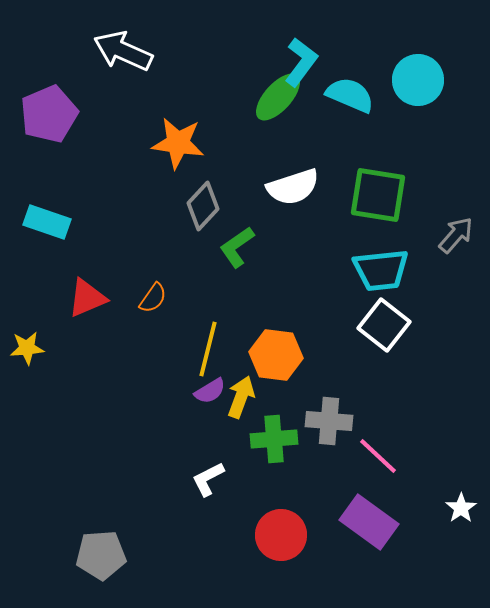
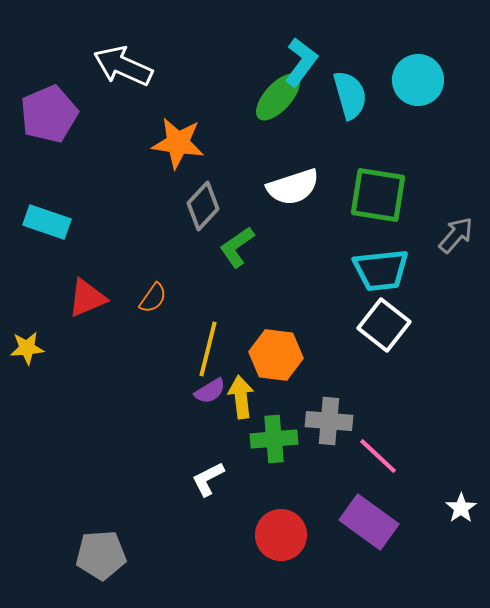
white arrow: moved 15 px down
cyan semicircle: rotated 51 degrees clockwise
yellow arrow: rotated 27 degrees counterclockwise
